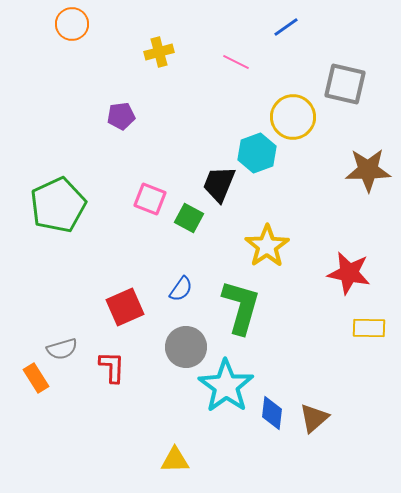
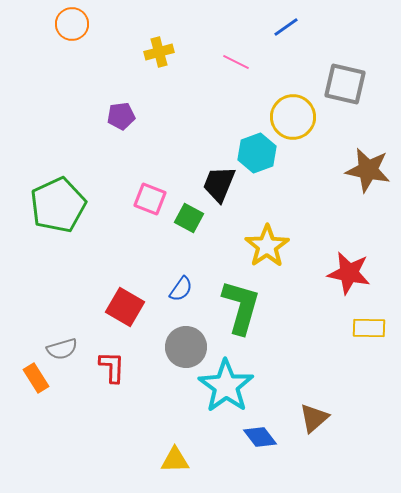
brown star: rotated 12 degrees clockwise
red square: rotated 36 degrees counterclockwise
blue diamond: moved 12 px left, 24 px down; rotated 44 degrees counterclockwise
